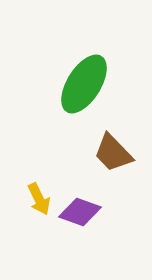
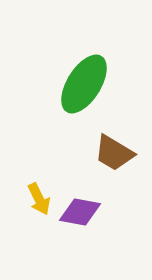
brown trapezoid: moved 1 px right; rotated 15 degrees counterclockwise
purple diamond: rotated 9 degrees counterclockwise
